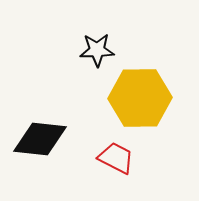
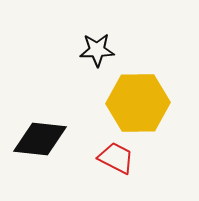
yellow hexagon: moved 2 px left, 5 px down
